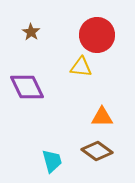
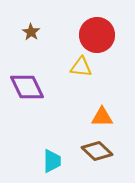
brown diamond: rotated 8 degrees clockwise
cyan trapezoid: rotated 15 degrees clockwise
